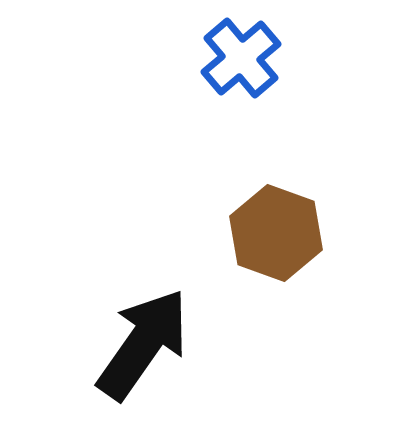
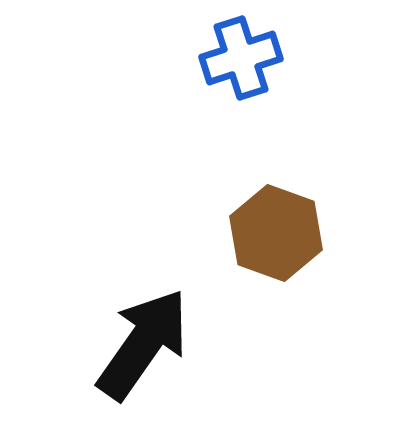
blue cross: rotated 22 degrees clockwise
